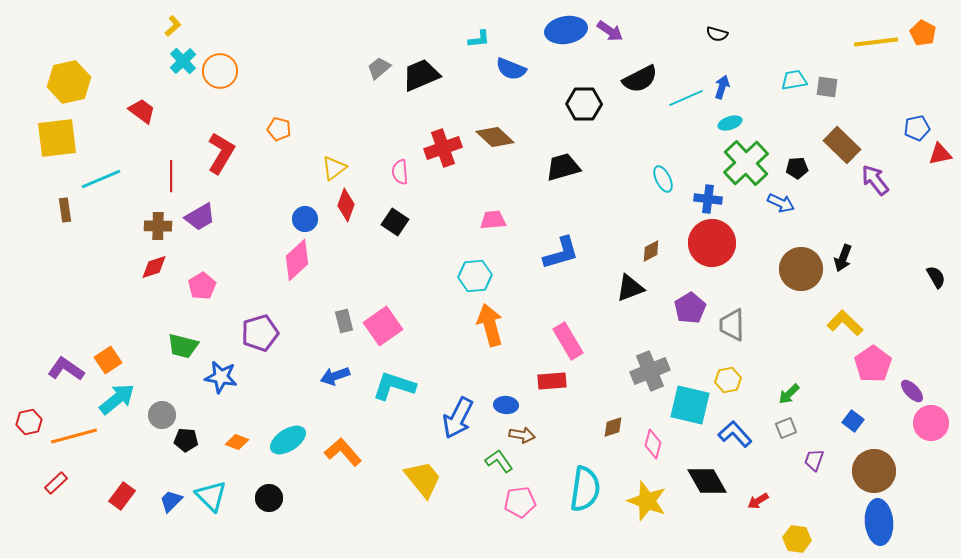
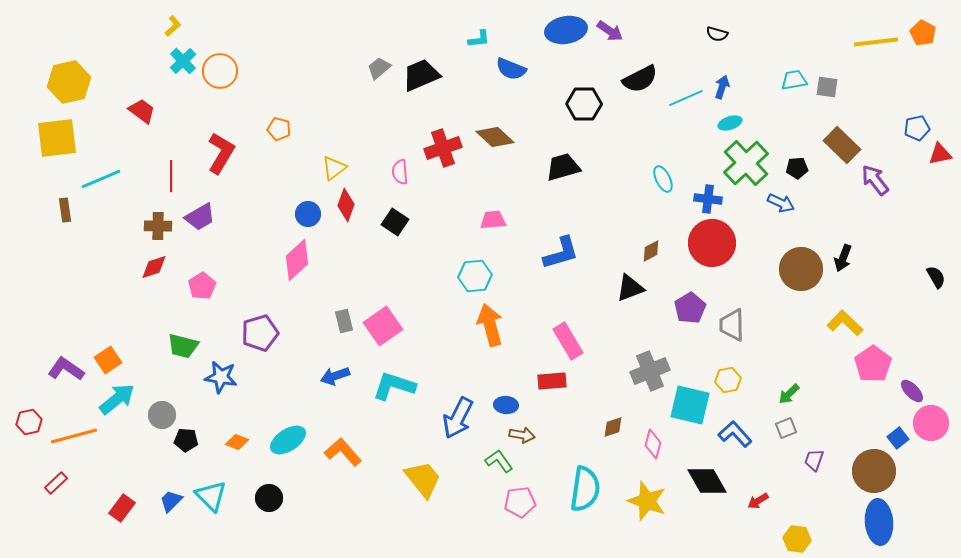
blue circle at (305, 219): moved 3 px right, 5 px up
blue square at (853, 421): moved 45 px right, 17 px down; rotated 15 degrees clockwise
red rectangle at (122, 496): moved 12 px down
